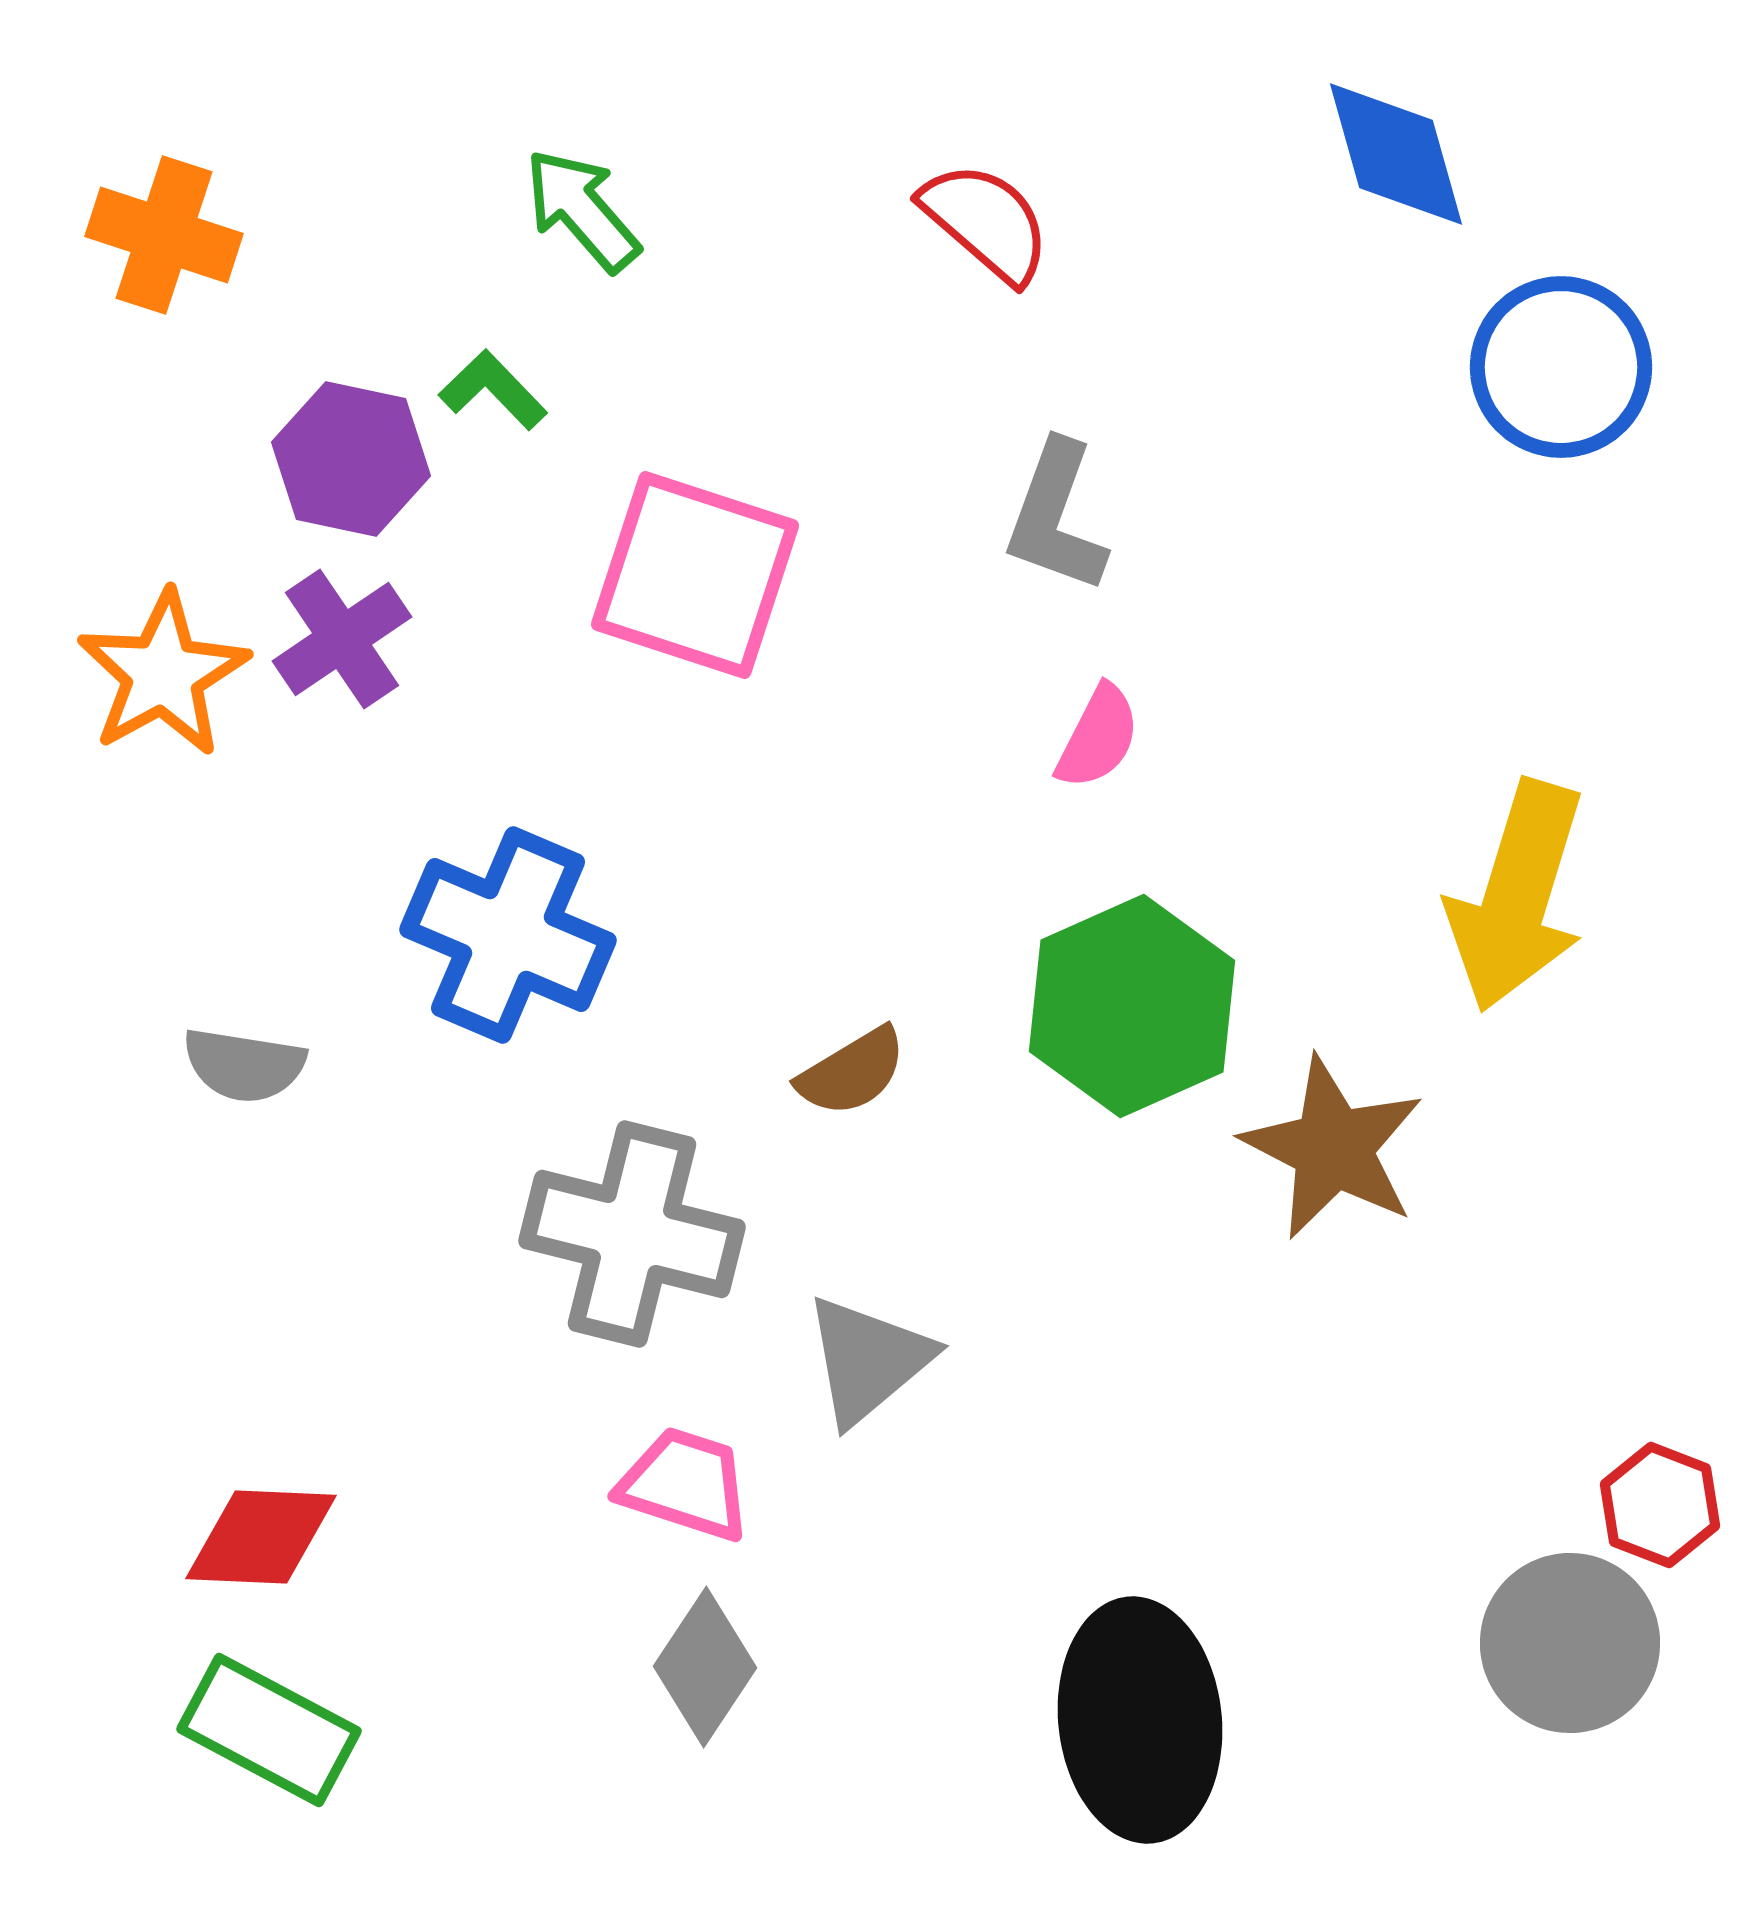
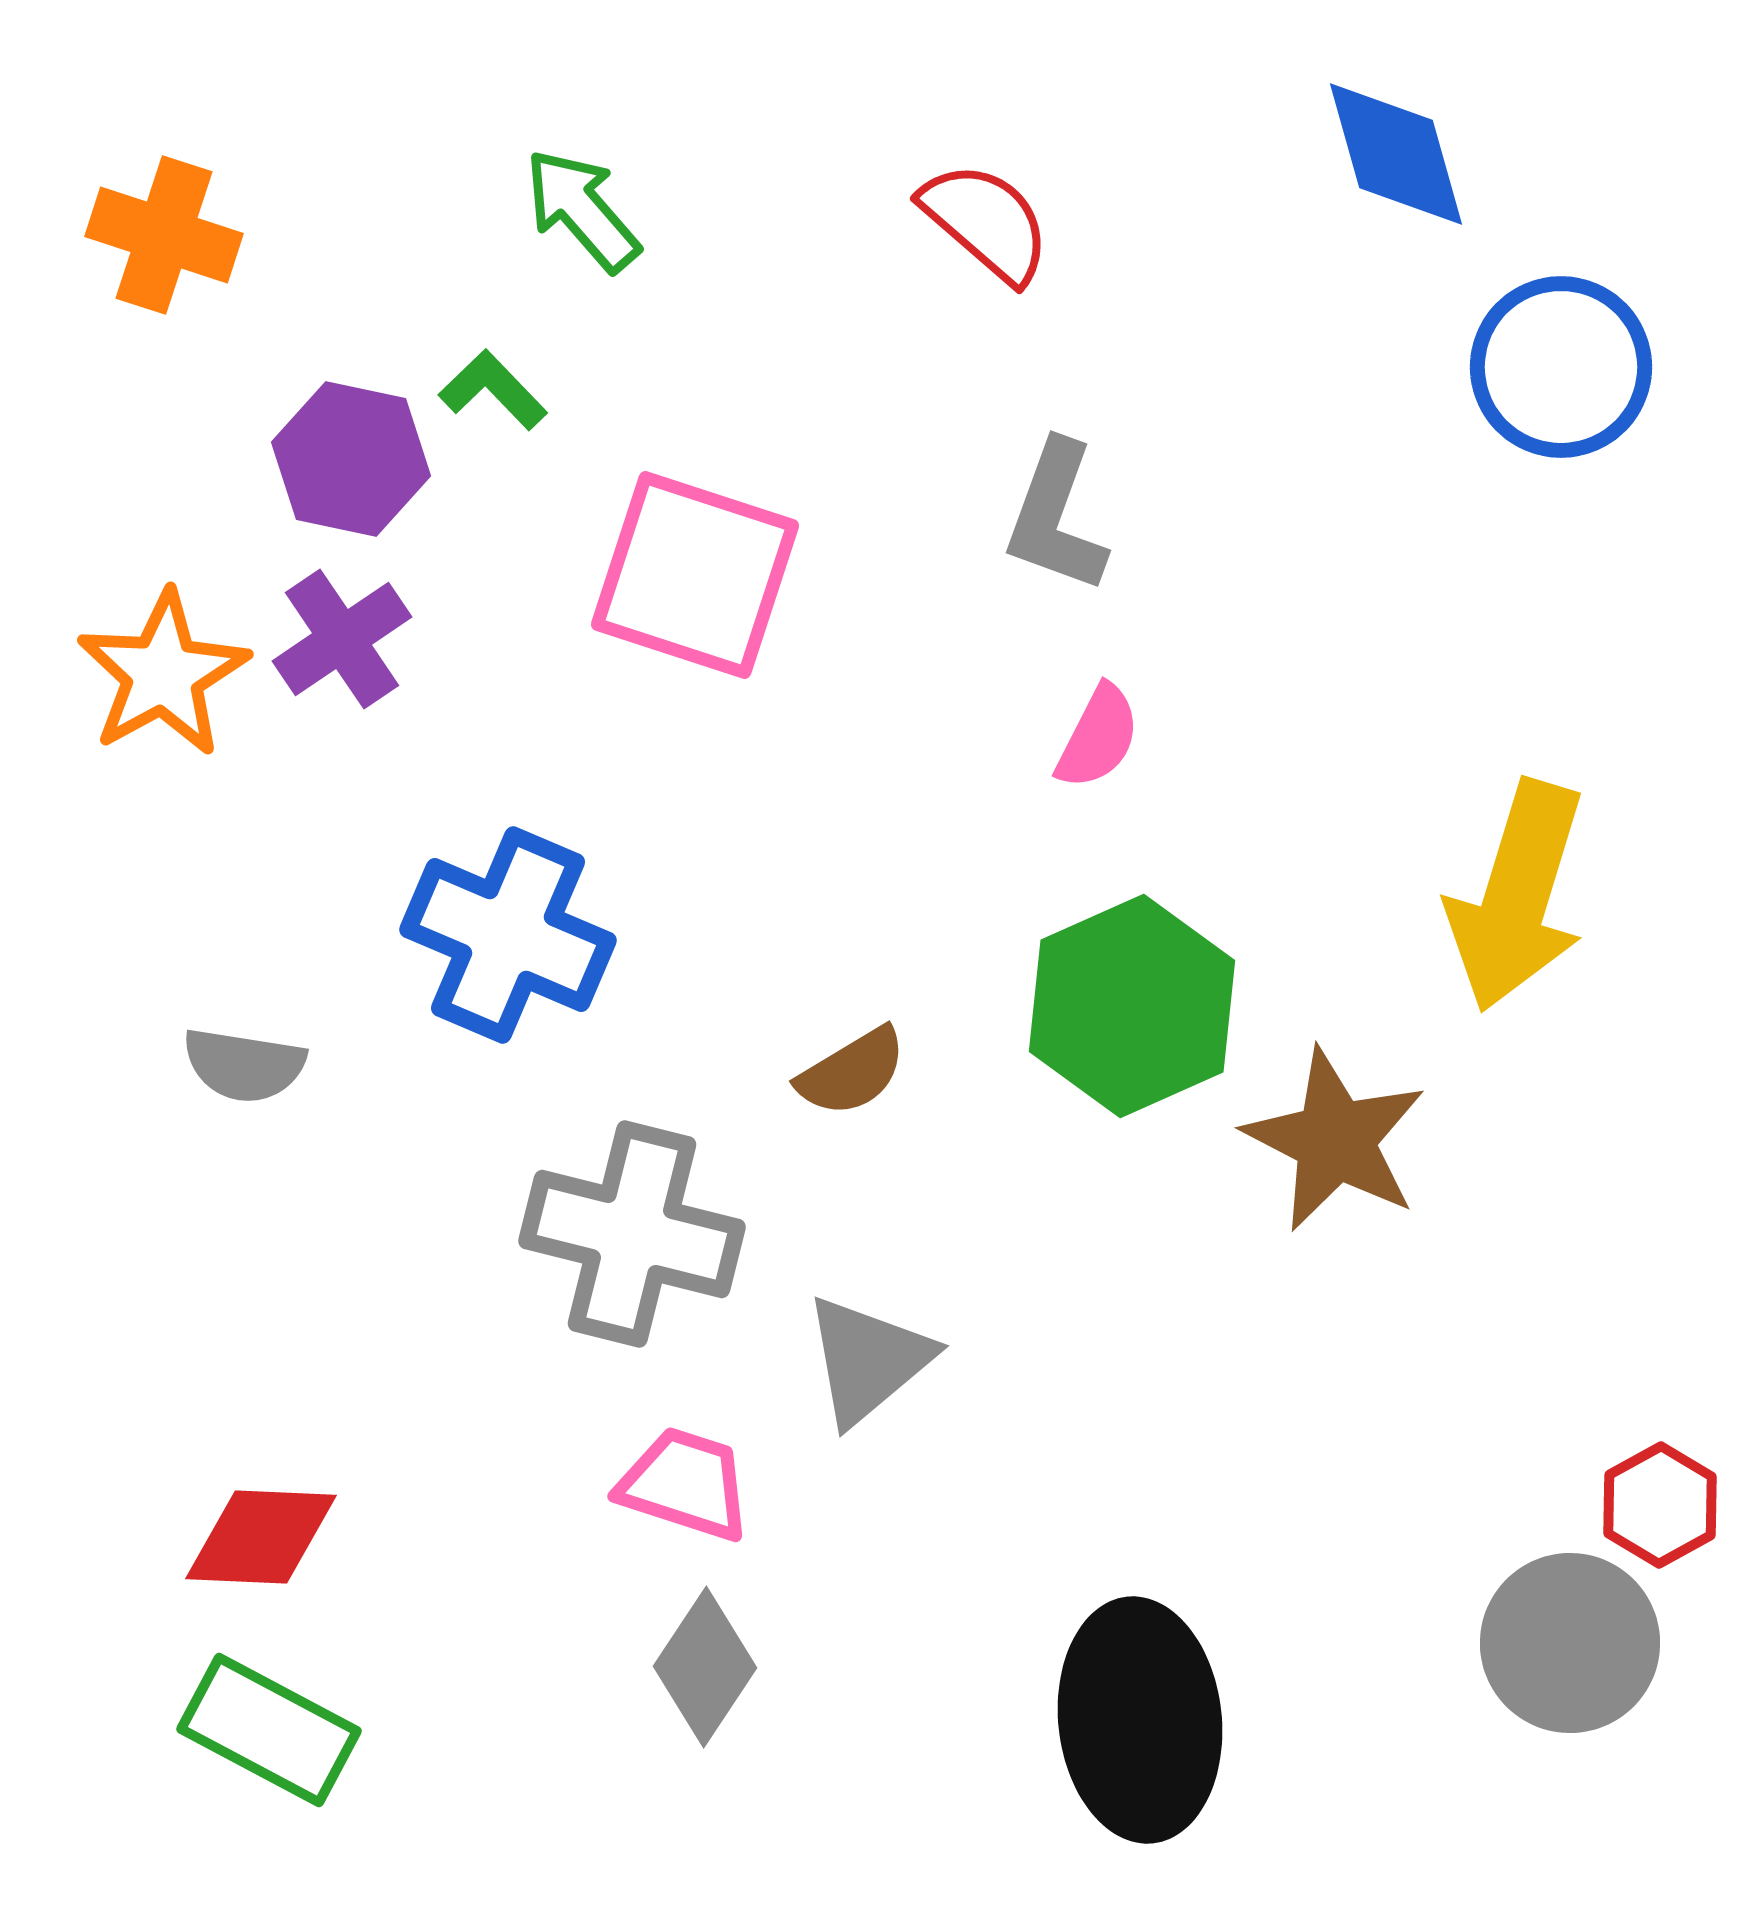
brown star: moved 2 px right, 8 px up
red hexagon: rotated 10 degrees clockwise
